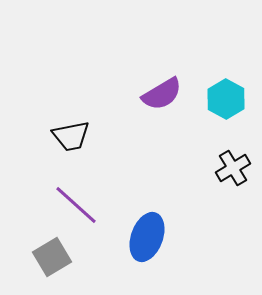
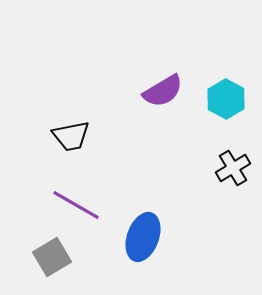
purple semicircle: moved 1 px right, 3 px up
purple line: rotated 12 degrees counterclockwise
blue ellipse: moved 4 px left
